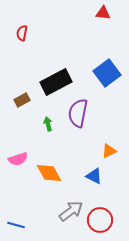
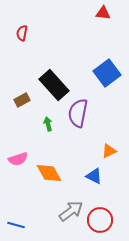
black rectangle: moved 2 px left, 3 px down; rotated 76 degrees clockwise
